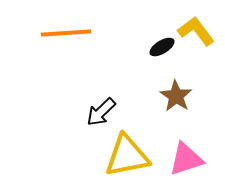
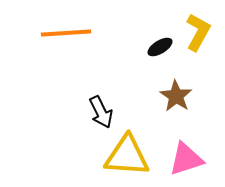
yellow L-shape: moved 2 px right, 1 px down; rotated 66 degrees clockwise
black ellipse: moved 2 px left
black arrow: rotated 72 degrees counterclockwise
yellow triangle: rotated 15 degrees clockwise
